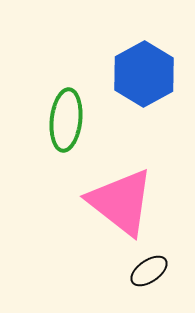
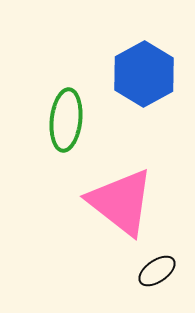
black ellipse: moved 8 px right
